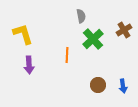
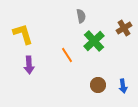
brown cross: moved 2 px up
green cross: moved 1 px right, 2 px down
orange line: rotated 35 degrees counterclockwise
